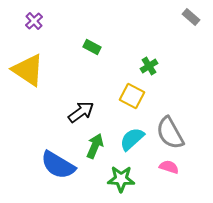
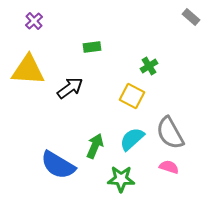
green rectangle: rotated 36 degrees counterclockwise
yellow triangle: rotated 30 degrees counterclockwise
black arrow: moved 11 px left, 24 px up
